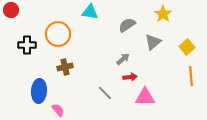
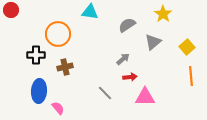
black cross: moved 9 px right, 10 px down
pink semicircle: moved 2 px up
